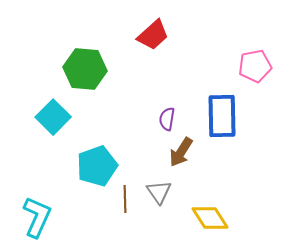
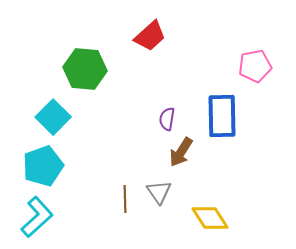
red trapezoid: moved 3 px left, 1 px down
cyan pentagon: moved 54 px left
cyan L-shape: rotated 24 degrees clockwise
